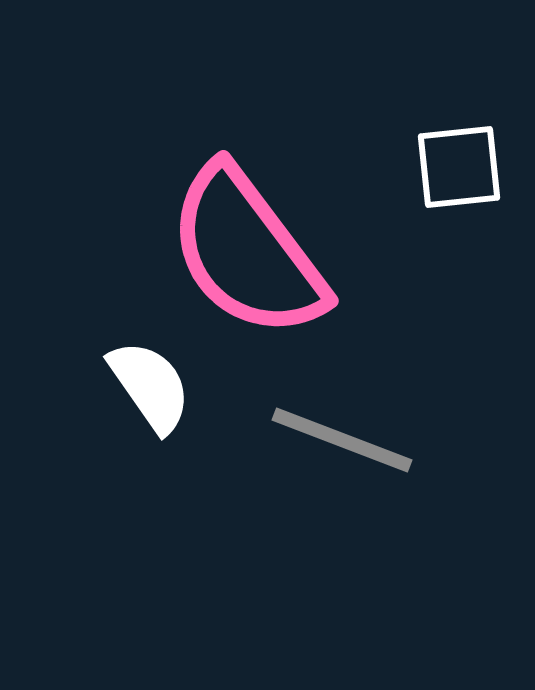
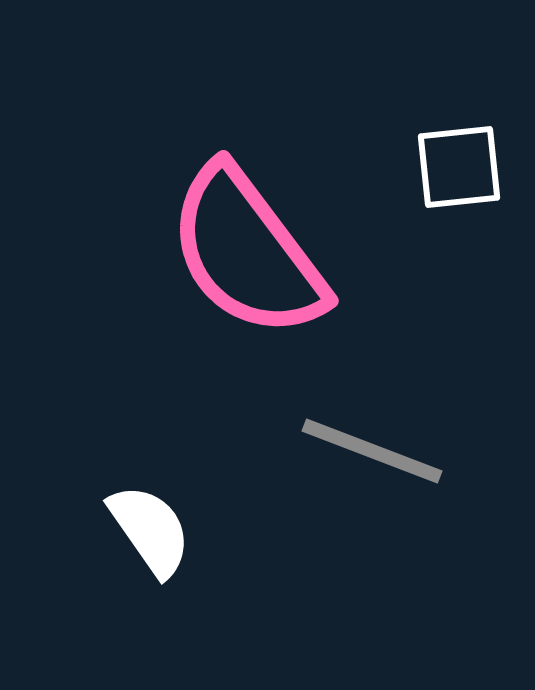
white semicircle: moved 144 px down
gray line: moved 30 px right, 11 px down
